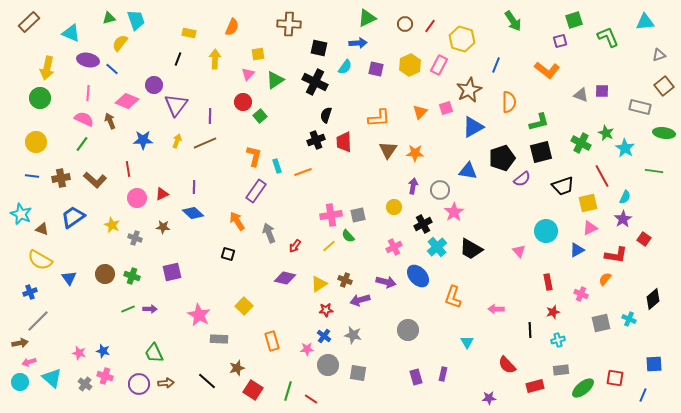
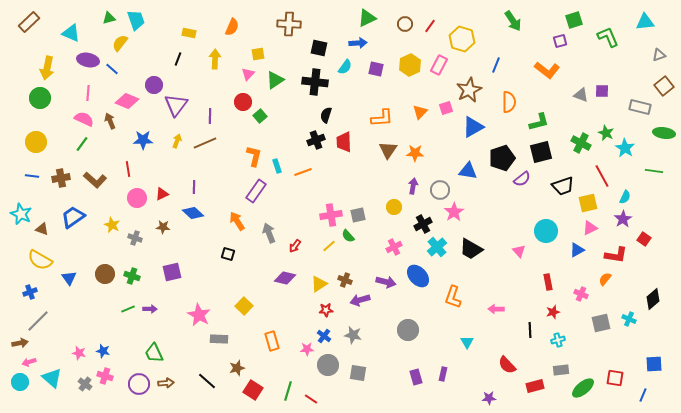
black cross at (315, 82): rotated 20 degrees counterclockwise
orange L-shape at (379, 118): moved 3 px right
